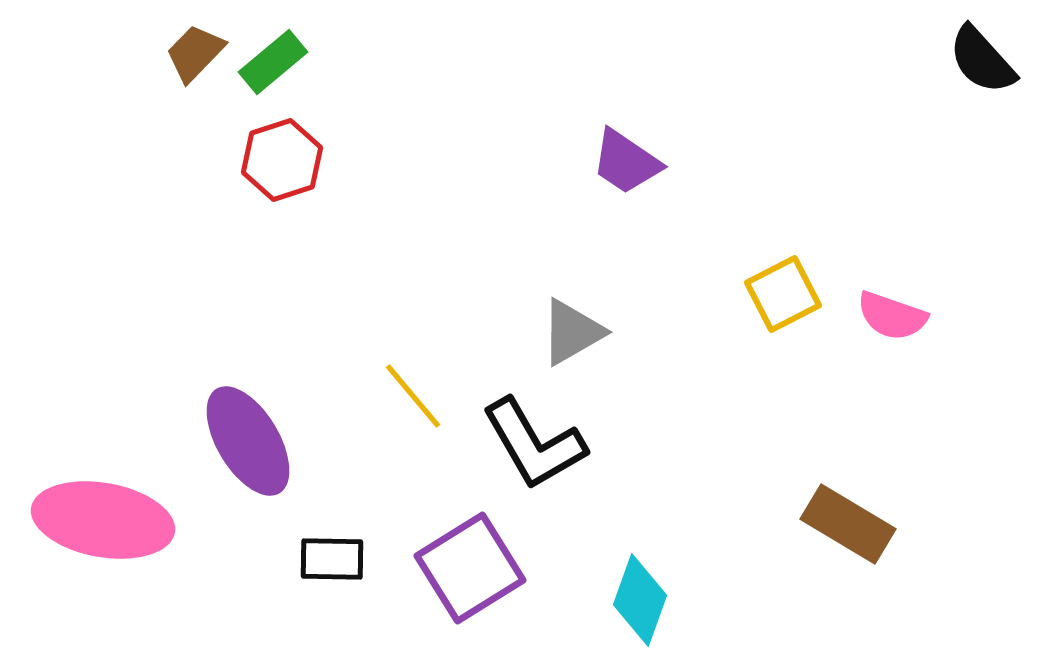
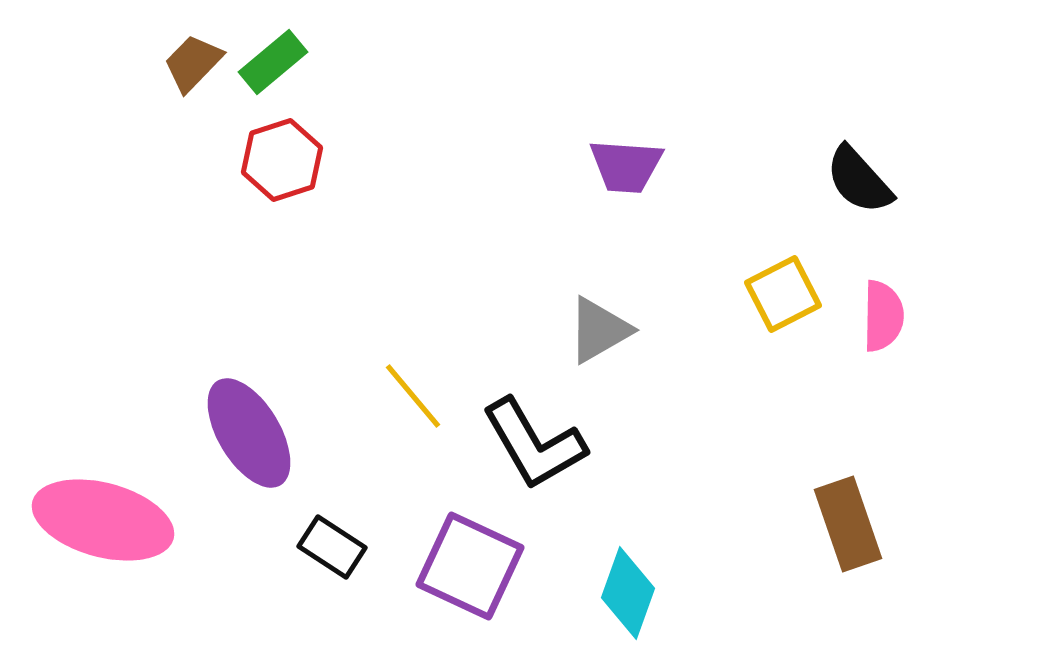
brown trapezoid: moved 2 px left, 10 px down
black semicircle: moved 123 px left, 120 px down
purple trapezoid: moved 4 px down; rotated 30 degrees counterclockwise
pink semicircle: moved 9 px left; rotated 108 degrees counterclockwise
gray triangle: moved 27 px right, 2 px up
purple ellipse: moved 1 px right, 8 px up
pink ellipse: rotated 5 degrees clockwise
brown rectangle: rotated 40 degrees clockwise
black rectangle: moved 12 px up; rotated 32 degrees clockwise
purple square: moved 2 px up; rotated 33 degrees counterclockwise
cyan diamond: moved 12 px left, 7 px up
